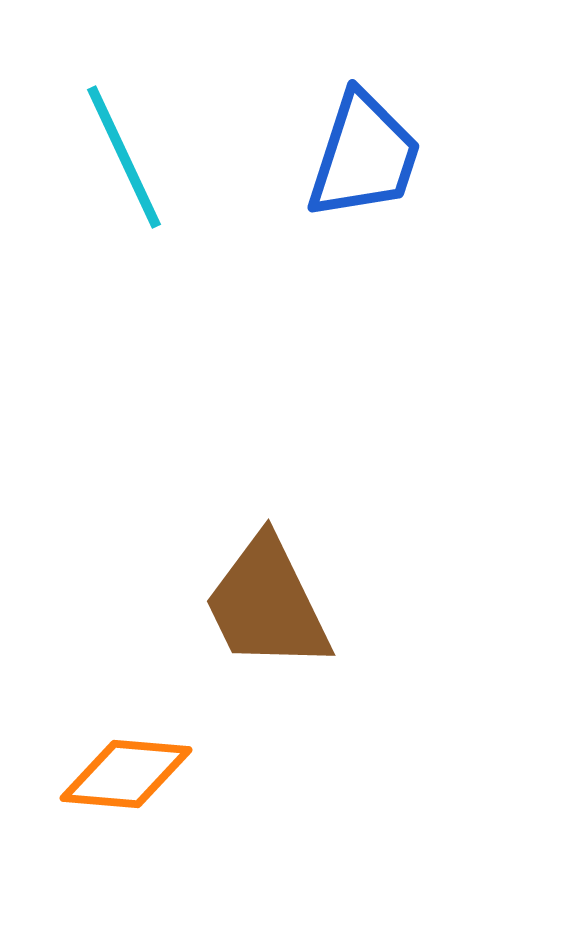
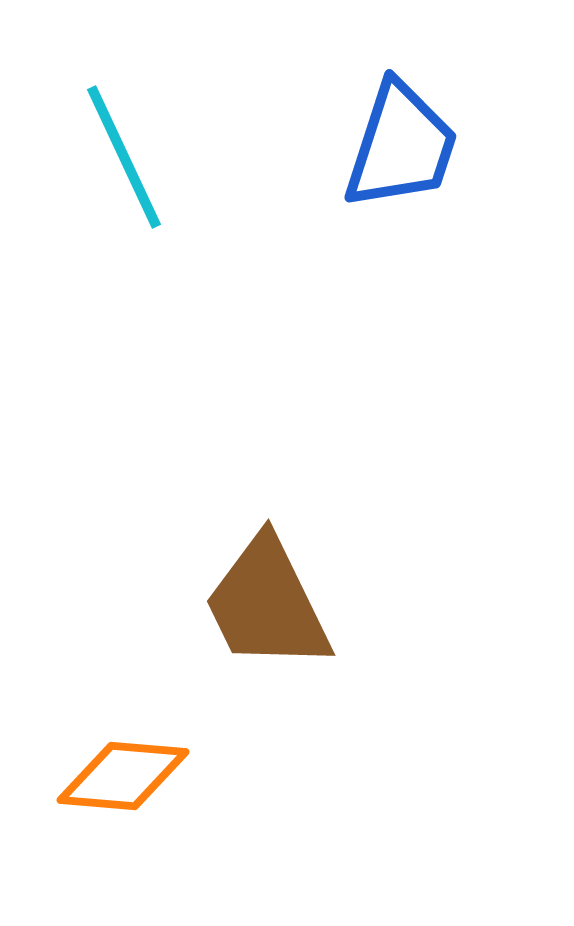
blue trapezoid: moved 37 px right, 10 px up
orange diamond: moved 3 px left, 2 px down
